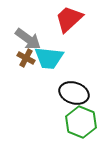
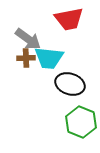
red trapezoid: rotated 148 degrees counterclockwise
brown cross: rotated 30 degrees counterclockwise
black ellipse: moved 4 px left, 9 px up
